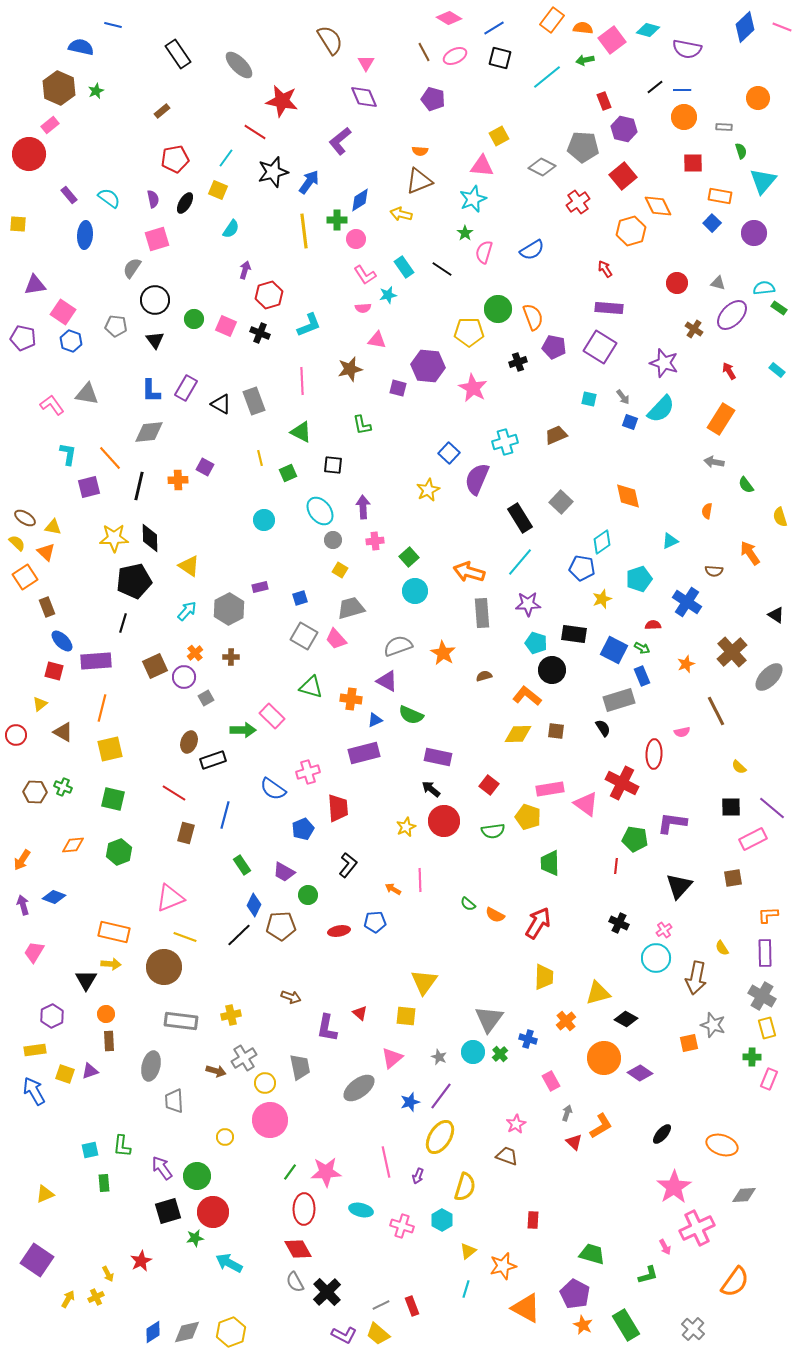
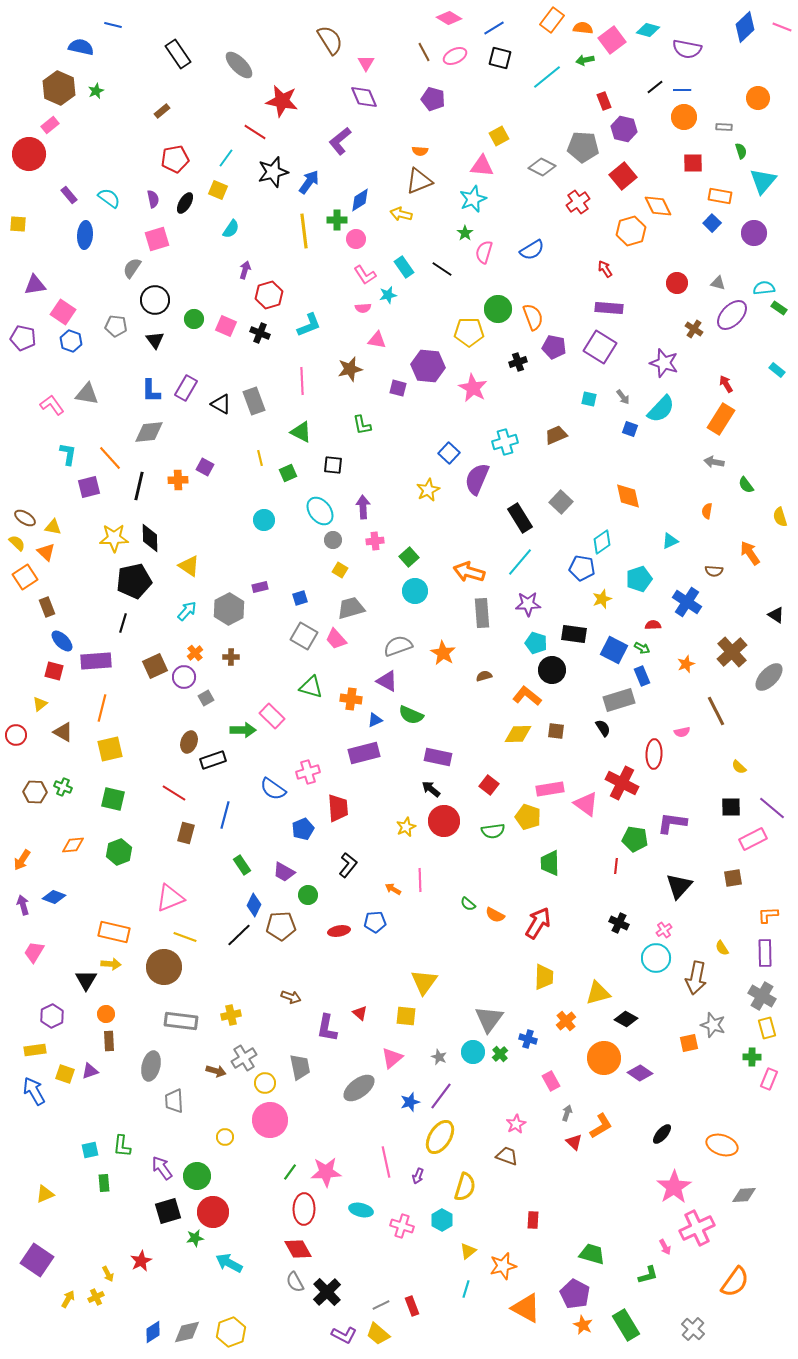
red arrow at (729, 371): moved 3 px left, 13 px down
blue square at (630, 422): moved 7 px down
